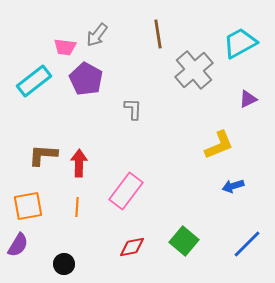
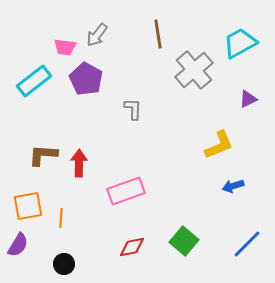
pink rectangle: rotated 33 degrees clockwise
orange line: moved 16 px left, 11 px down
